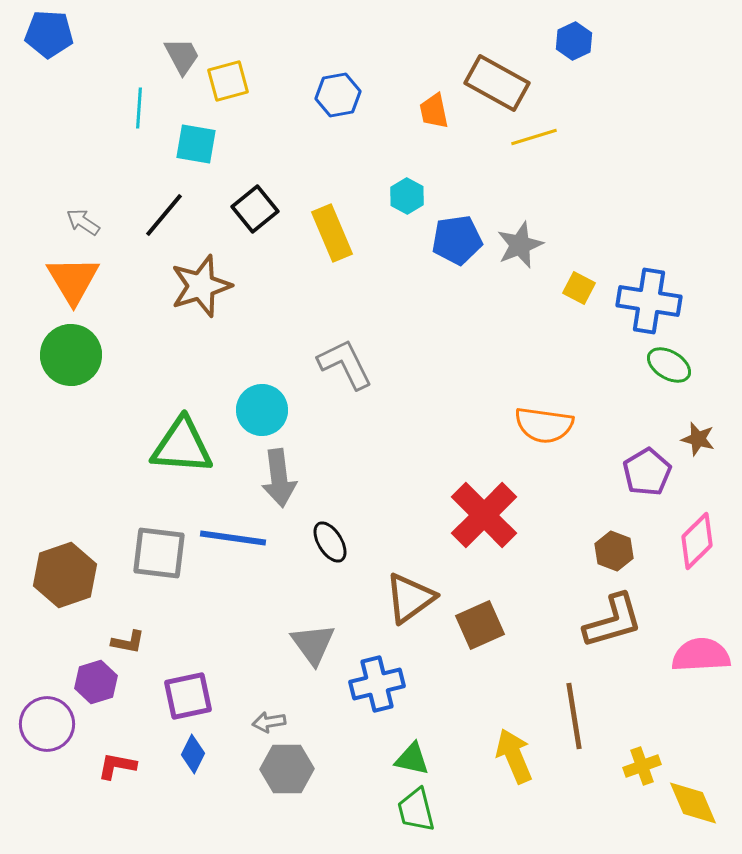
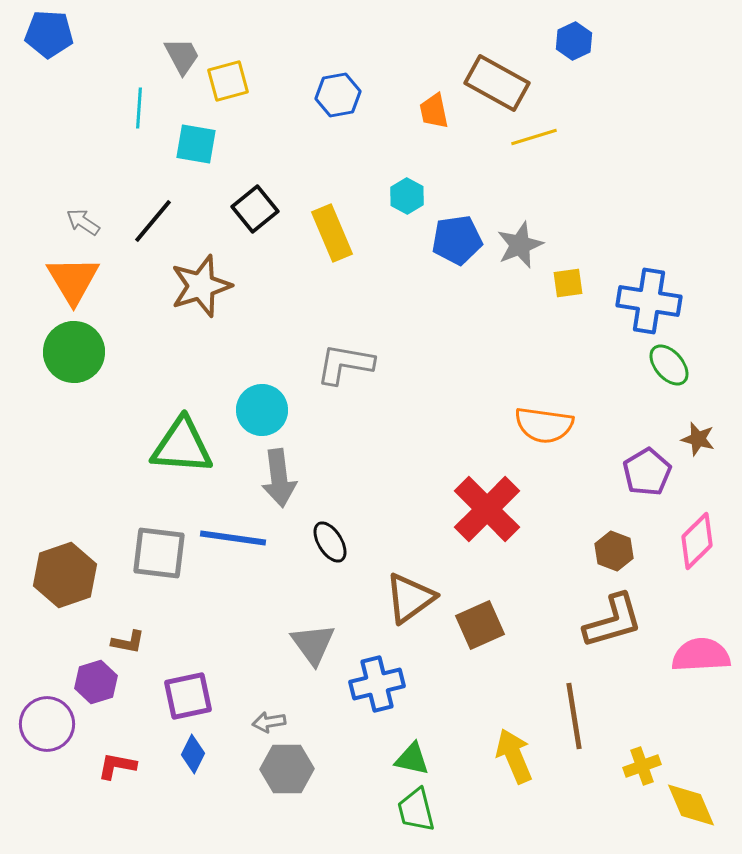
black line at (164, 215): moved 11 px left, 6 px down
yellow square at (579, 288): moved 11 px left, 5 px up; rotated 36 degrees counterclockwise
green circle at (71, 355): moved 3 px right, 3 px up
gray L-shape at (345, 364): rotated 54 degrees counterclockwise
green ellipse at (669, 365): rotated 18 degrees clockwise
red cross at (484, 515): moved 3 px right, 6 px up
yellow diamond at (693, 803): moved 2 px left, 2 px down
